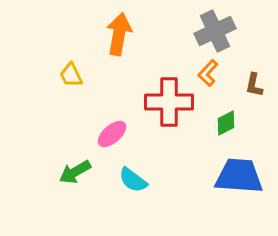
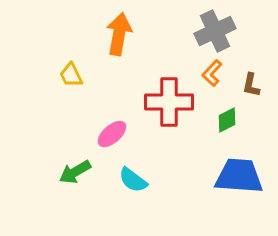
orange L-shape: moved 4 px right
brown L-shape: moved 3 px left
green diamond: moved 1 px right, 3 px up
